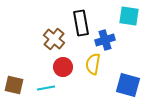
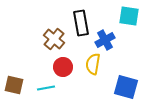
blue cross: rotated 12 degrees counterclockwise
blue square: moved 2 px left, 2 px down
